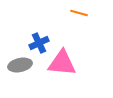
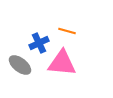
orange line: moved 12 px left, 18 px down
gray ellipse: rotated 50 degrees clockwise
